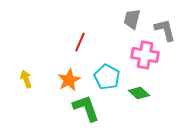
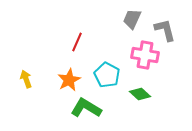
gray trapezoid: rotated 10 degrees clockwise
red line: moved 3 px left
cyan pentagon: moved 2 px up
green diamond: moved 1 px right, 1 px down
green L-shape: rotated 40 degrees counterclockwise
